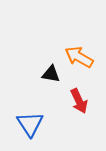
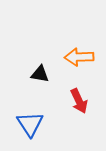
orange arrow: rotated 32 degrees counterclockwise
black triangle: moved 11 px left
